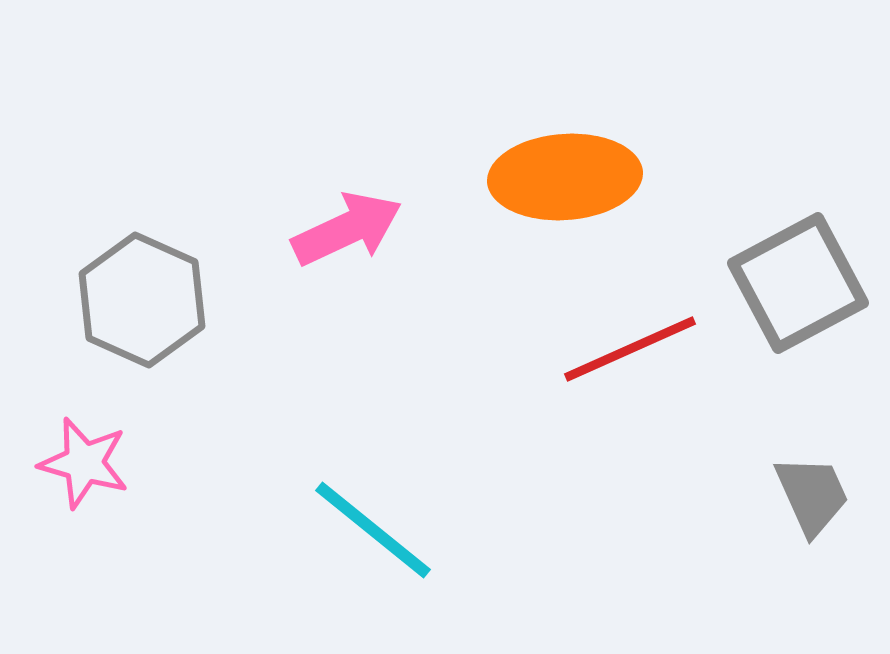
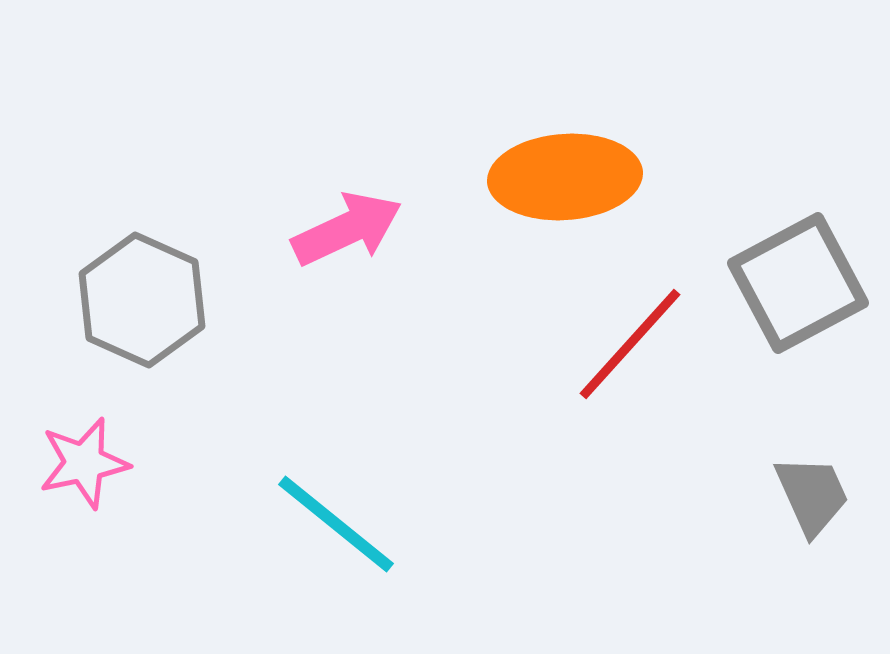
red line: moved 5 px up; rotated 24 degrees counterclockwise
pink star: rotated 28 degrees counterclockwise
cyan line: moved 37 px left, 6 px up
